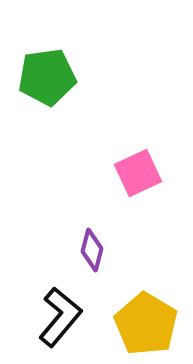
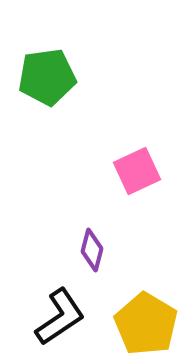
pink square: moved 1 px left, 2 px up
black L-shape: rotated 16 degrees clockwise
